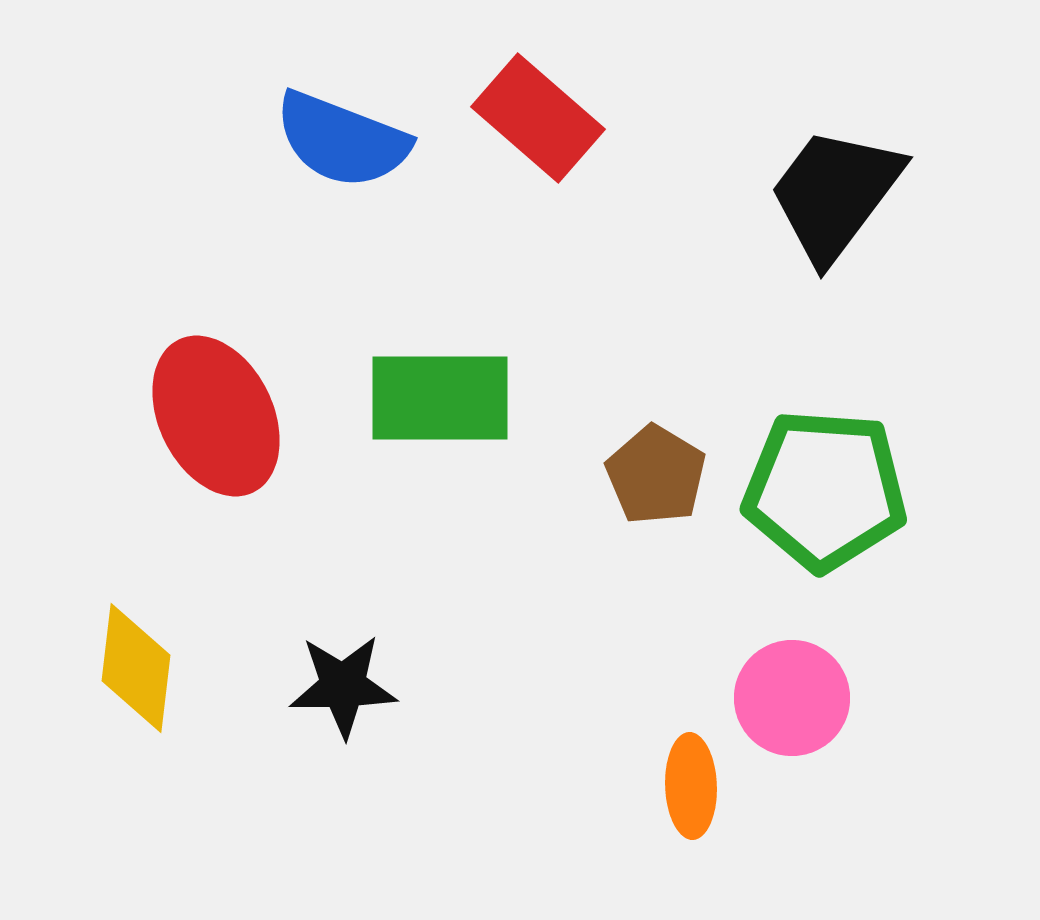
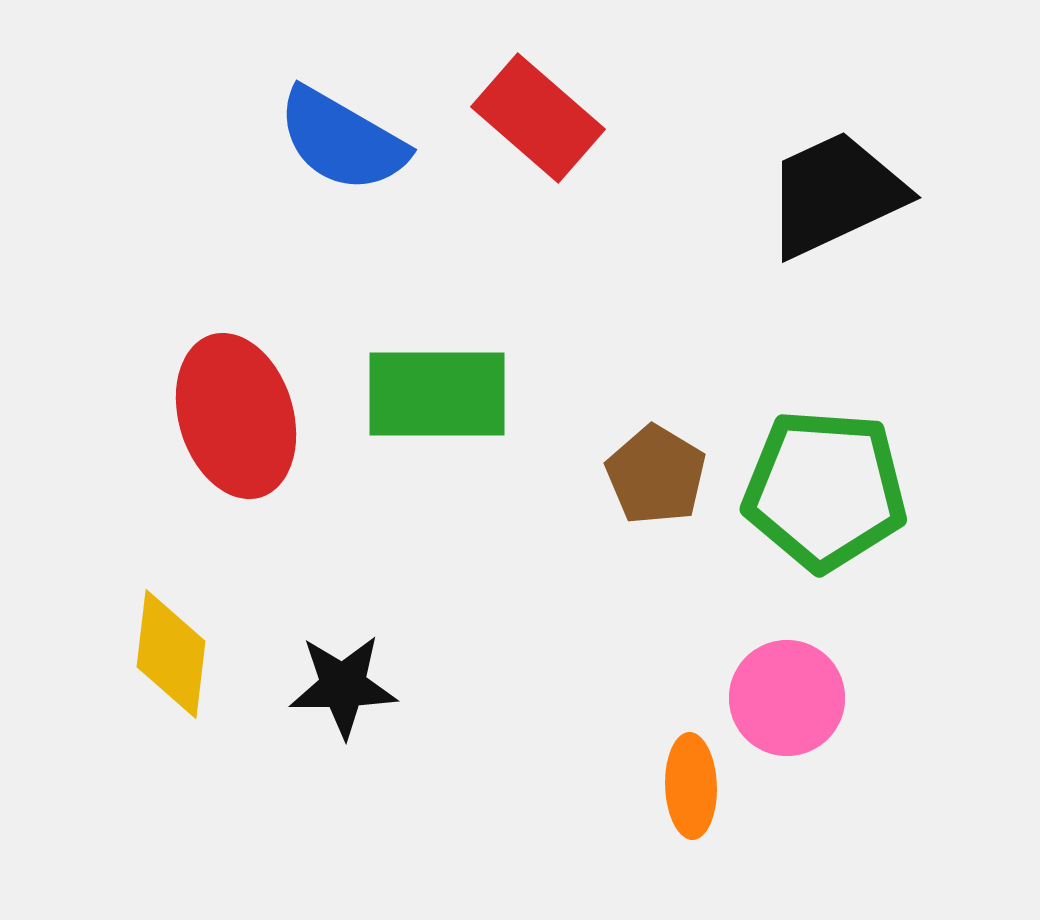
blue semicircle: rotated 9 degrees clockwise
black trapezoid: rotated 28 degrees clockwise
green rectangle: moved 3 px left, 4 px up
red ellipse: moved 20 px right; rotated 9 degrees clockwise
yellow diamond: moved 35 px right, 14 px up
pink circle: moved 5 px left
